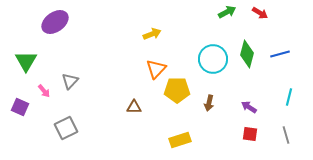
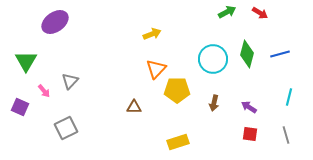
brown arrow: moved 5 px right
yellow rectangle: moved 2 px left, 2 px down
